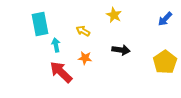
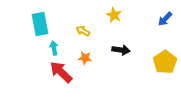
cyan arrow: moved 2 px left, 3 px down
